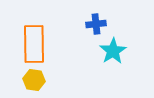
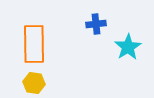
cyan star: moved 15 px right, 4 px up
yellow hexagon: moved 3 px down
